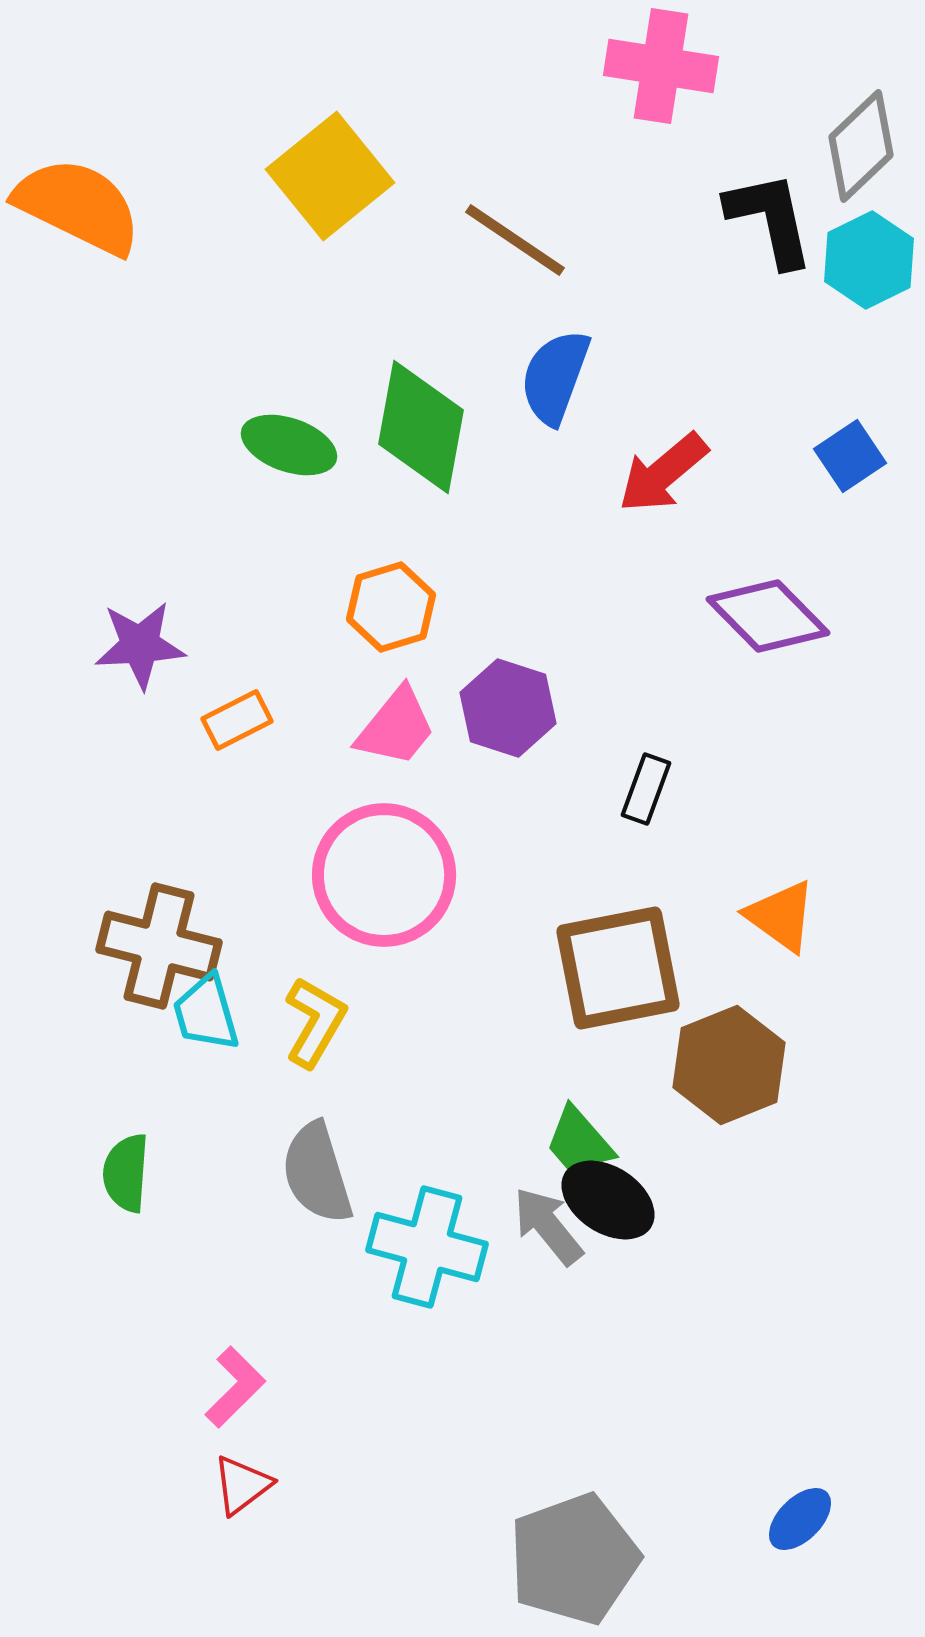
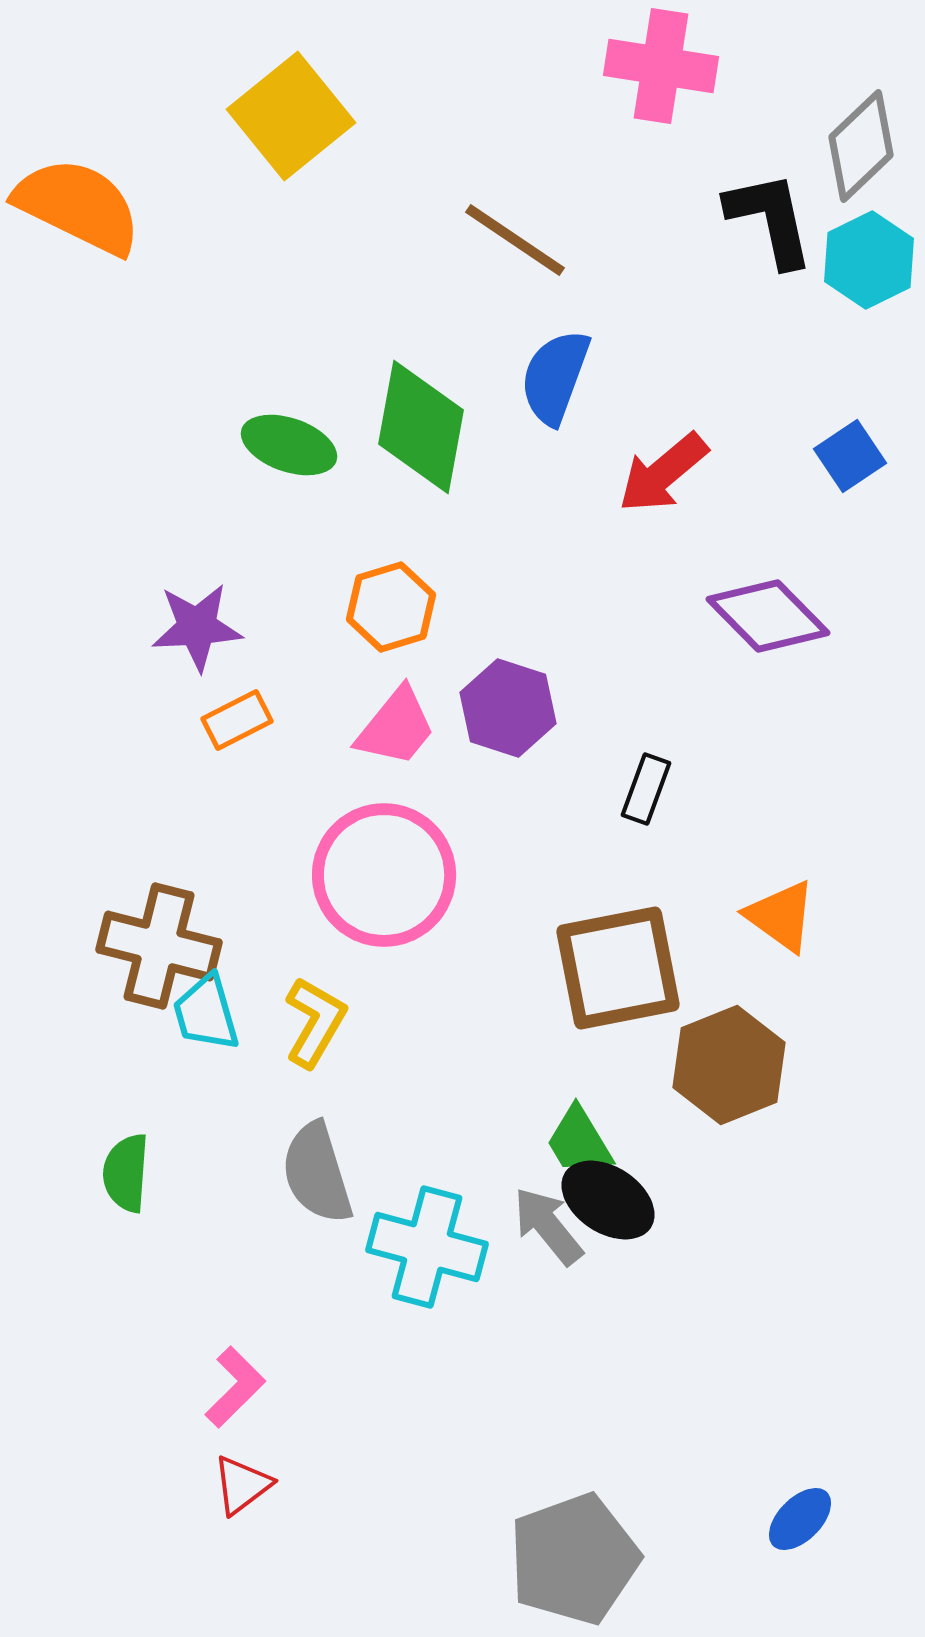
yellow square: moved 39 px left, 60 px up
purple star: moved 57 px right, 18 px up
green trapezoid: rotated 10 degrees clockwise
